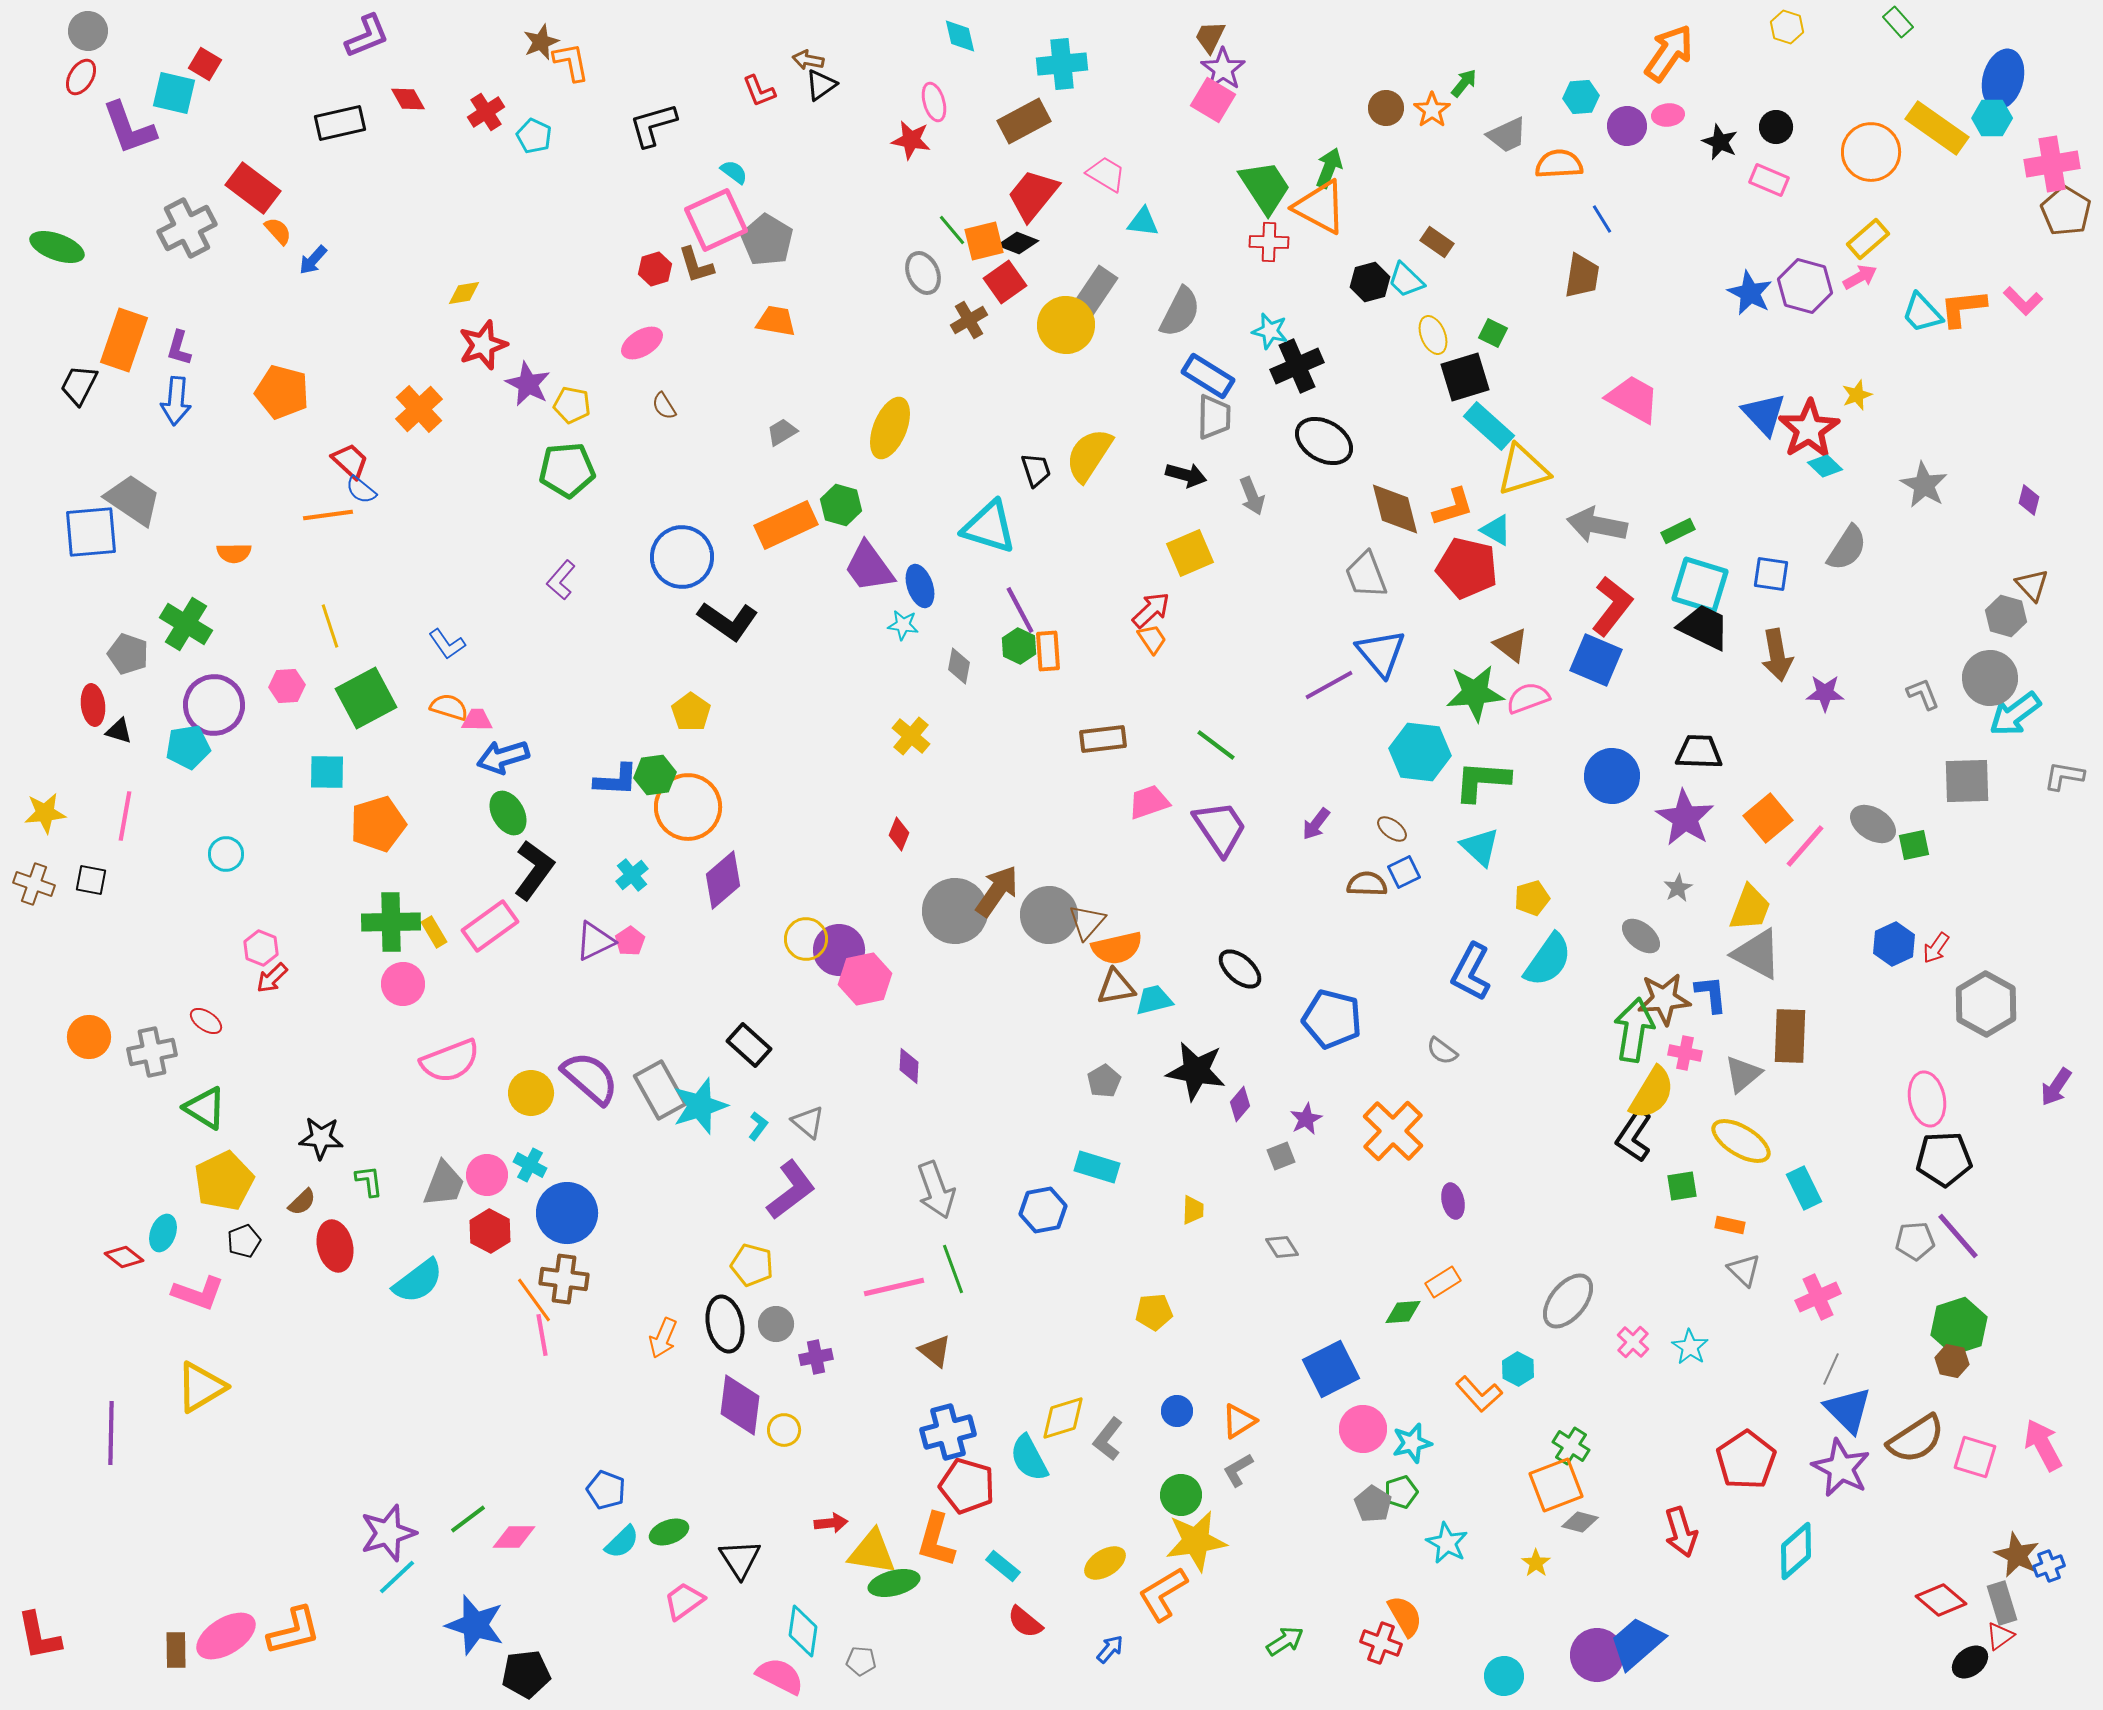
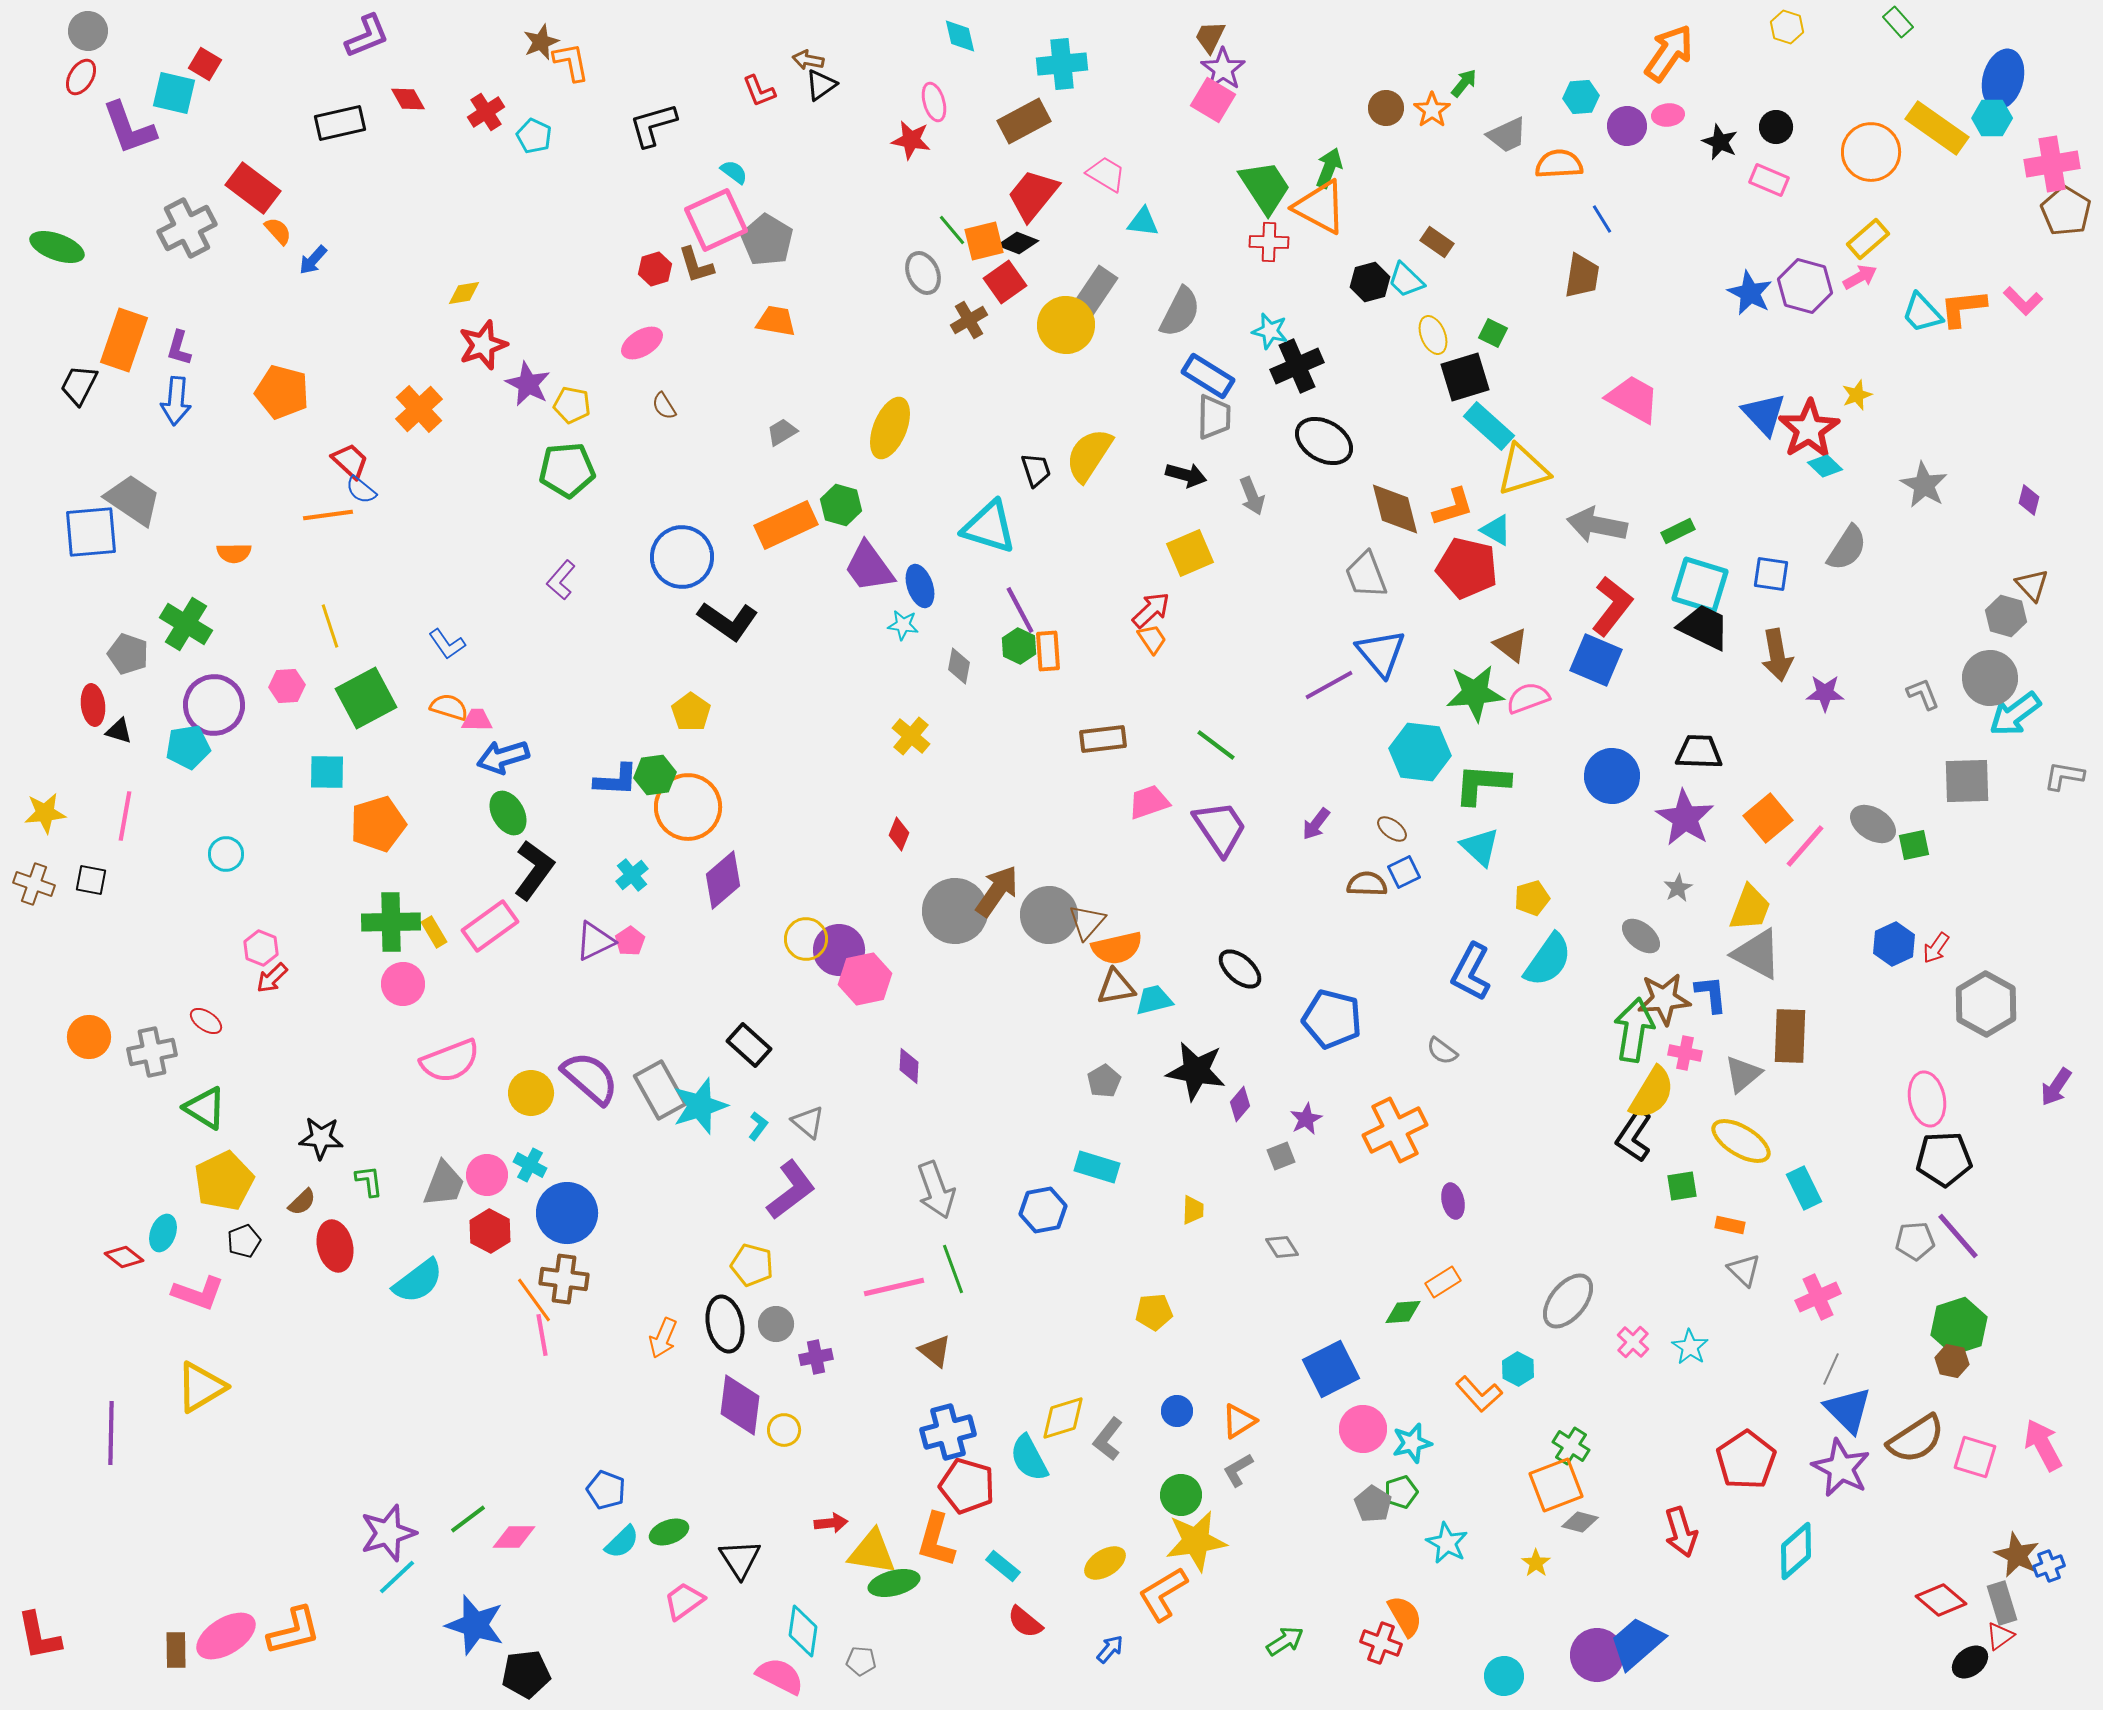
green L-shape at (1482, 781): moved 3 px down
orange cross at (1393, 1131): moved 2 px right, 1 px up; rotated 20 degrees clockwise
